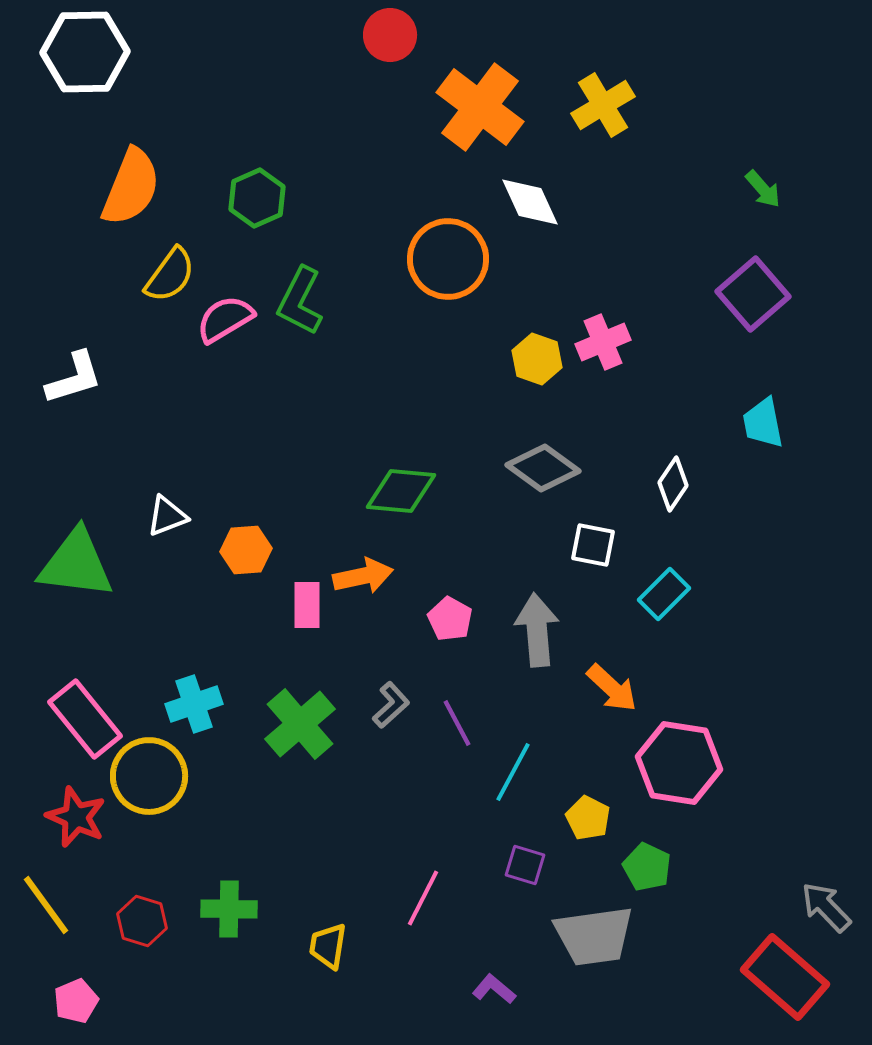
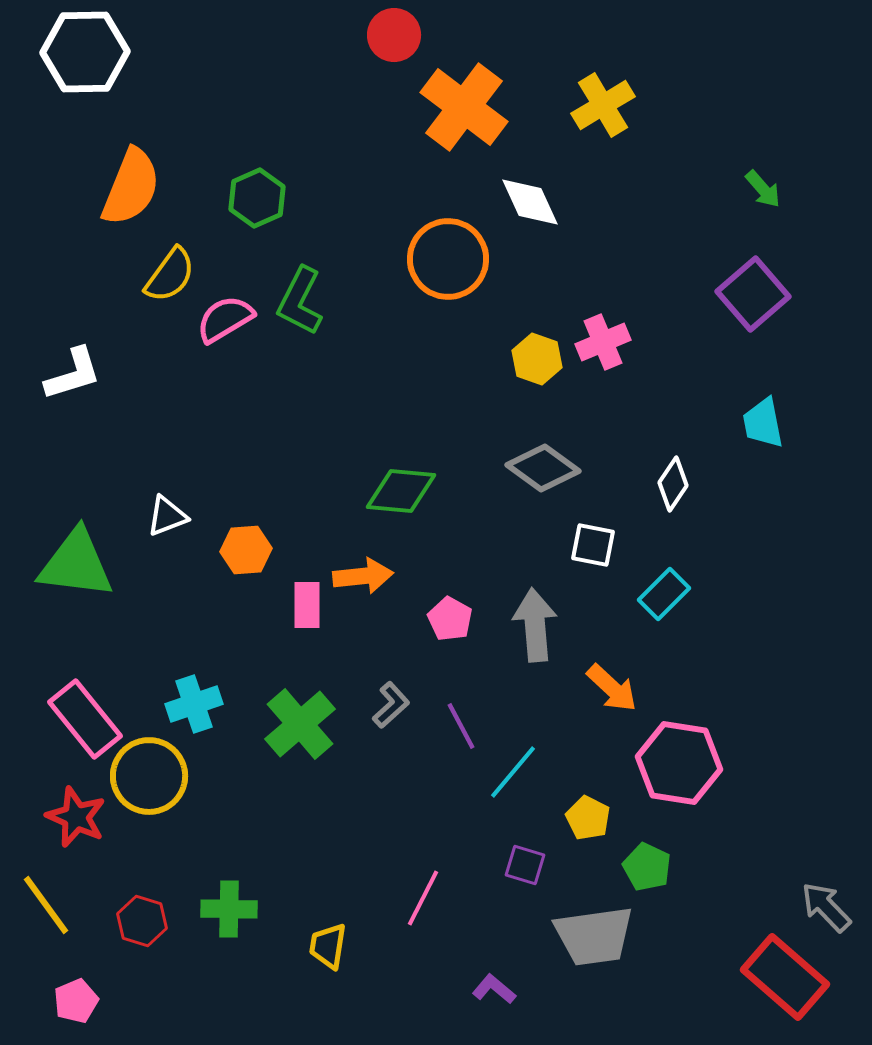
red circle at (390, 35): moved 4 px right
orange cross at (480, 107): moved 16 px left
white L-shape at (74, 378): moved 1 px left, 4 px up
orange arrow at (363, 576): rotated 6 degrees clockwise
gray arrow at (537, 630): moved 2 px left, 5 px up
purple line at (457, 723): moved 4 px right, 3 px down
cyan line at (513, 772): rotated 12 degrees clockwise
